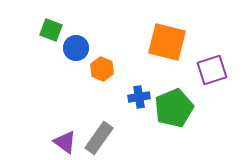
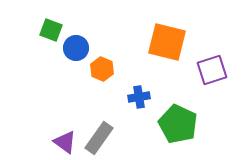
green pentagon: moved 4 px right, 16 px down; rotated 24 degrees counterclockwise
